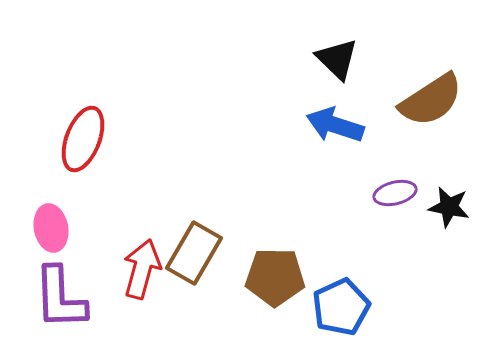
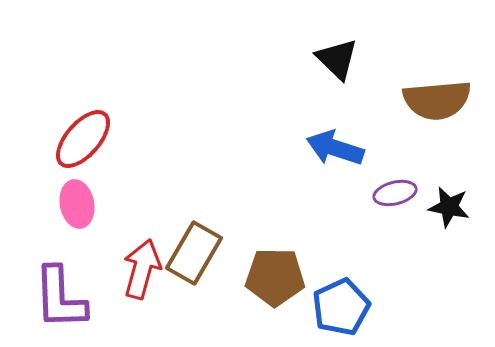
brown semicircle: moved 6 px right; rotated 28 degrees clockwise
blue arrow: moved 23 px down
red ellipse: rotated 20 degrees clockwise
pink ellipse: moved 26 px right, 24 px up
